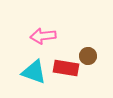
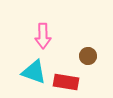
pink arrow: rotated 85 degrees counterclockwise
red rectangle: moved 14 px down
